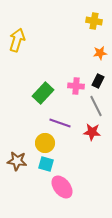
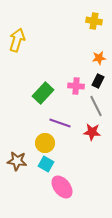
orange star: moved 1 px left, 5 px down
cyan square: rotated 14 degrees clockwise
